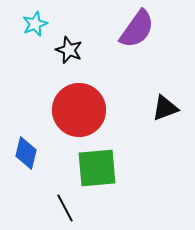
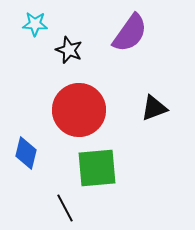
cyan star: rotated 25 degrees clockwise
purple semicircle: moved 7 px left, 4 px down
black triangle: moved 11 px left
